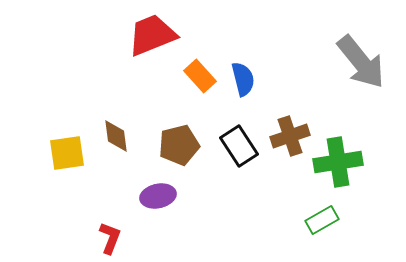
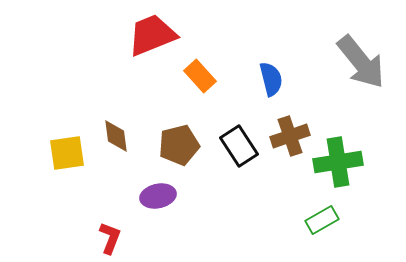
blue semicircle: moved 28 px right
